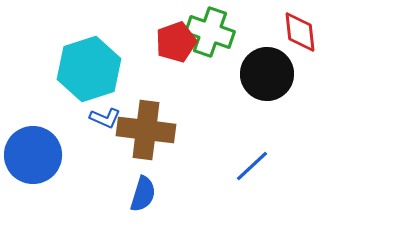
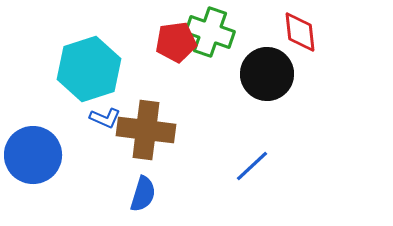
red pentagon: rotated 12 degrees clockwise
